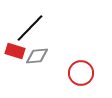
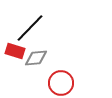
gray diamond: moved 1 px left, 2 px down
red circle: moved 20 px left, 10 px down
